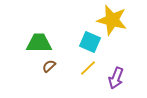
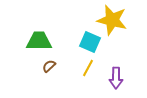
green trapezoid: moved 2 px up
yellow line: rotated 18 degrees counterclockwise
purple arrow: rotated 20 degrees counterclockwise
